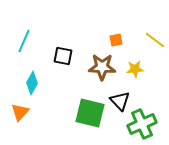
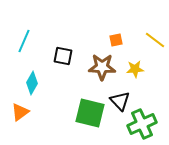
orange triangle: rotated 12 degrees clockwise
